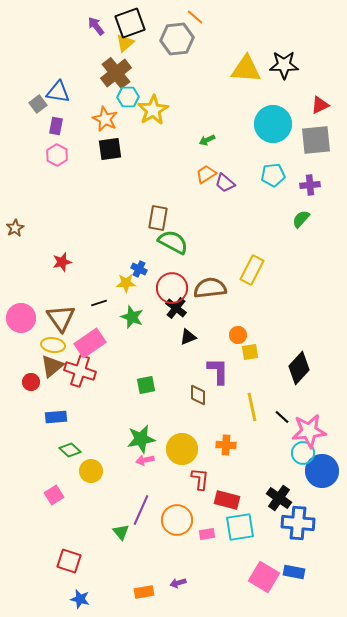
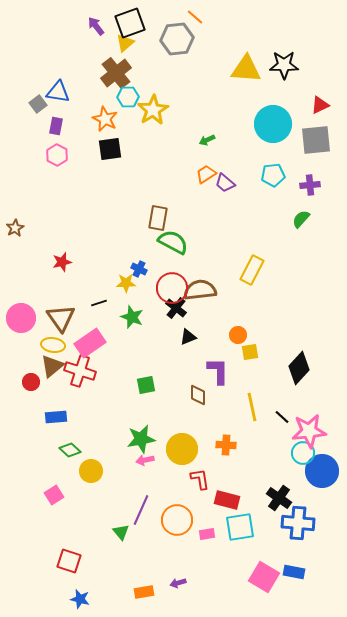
brown semicircle at (210, 288): moved 10 px left, 2 px down
red L-shape at (200, 479): rotated 15 degrees counterclockwise
